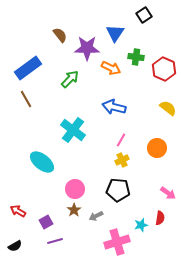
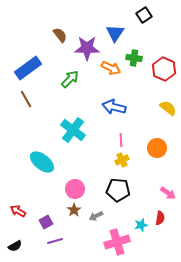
green cross: moved 2 px left, 1 px down
pink line: rotated 32 degrees counterclockwise
